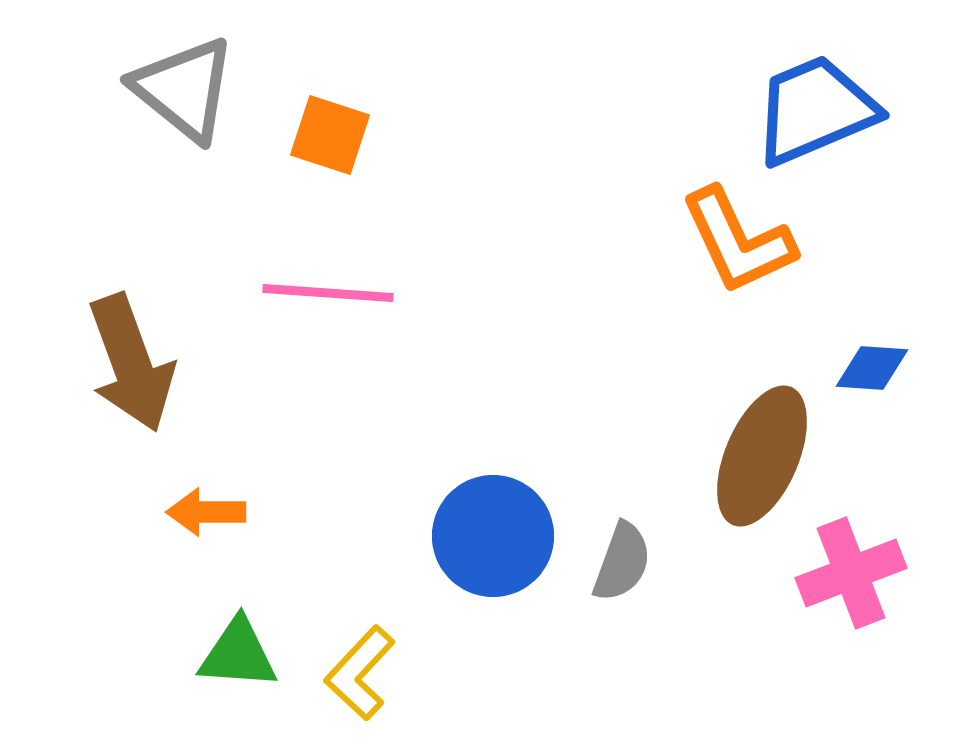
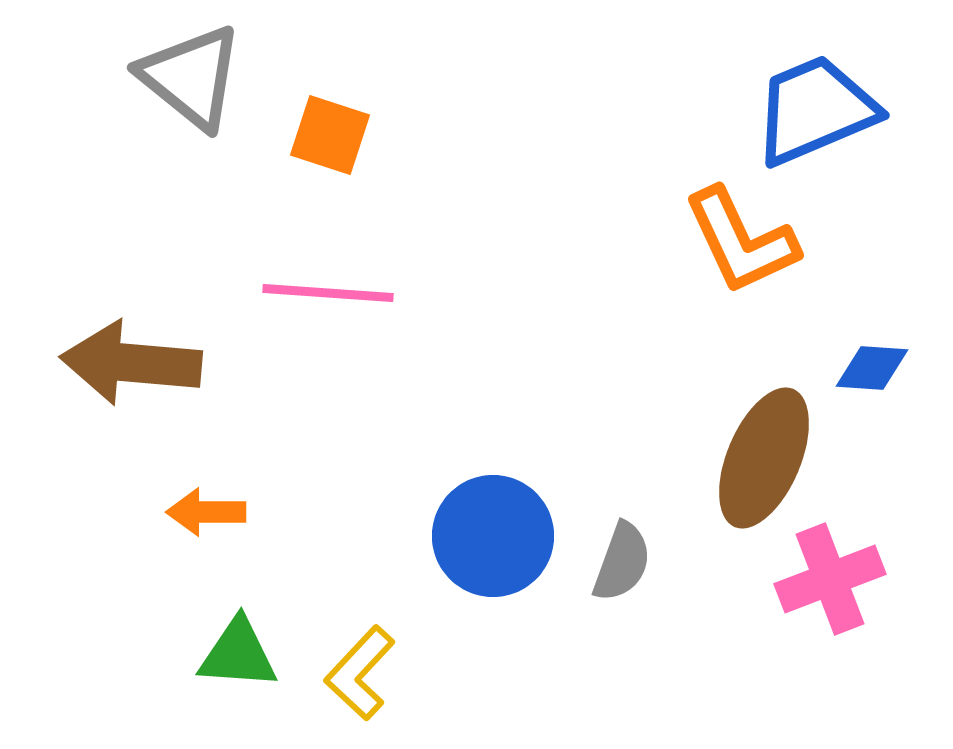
gray triangle: moved 7 px right, 12 px up
orange L-shape: moved 3 px right
brown arrow: rotated 115 degrees clockwise
brown ellipse: moved 2 px right, 2 px down
pink cross: moved 21 px left, 6 px down
